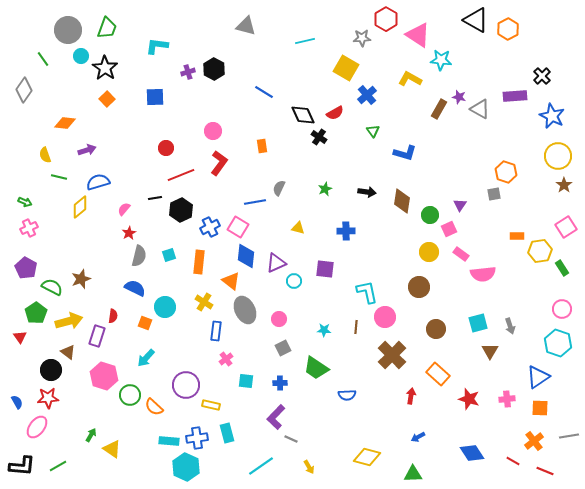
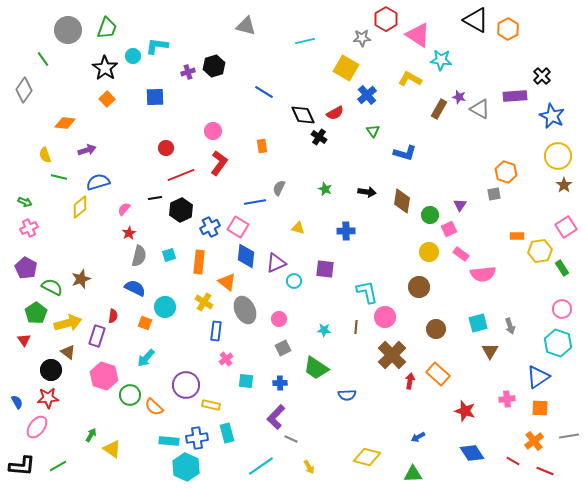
cyan circle at (81, 56): moved 52 px right
black hexagon at (214, 69): moved 3 px up; rotated 15 degrees clockwise
green star at (325, 189): rotated 24 degrees counterclockwise
orange triangle at (231, 281): moved 4 px left, 1 px down
yellow arrow at (69, 321): moved 1 px left, 2 px down
red triangle at (20, 337): moved 4 px right, 3 px down
red arrow at (411, 396): moved 1 px left, 15 px up
red star at (469, 399): moved 4 px left, 12 px down
